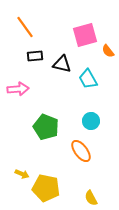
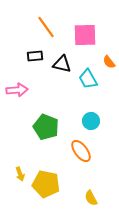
orange line: moved 21 px right
pink square: rotated 15 degrees clockwise
orange semicircle: moved 1 px right, 11 px down
pink arrow: moved 1 px left, 1 px down
yellow arrow: moved 2 px left; rotated 48 degrees clockwise
yellow pentagon: moved 4 px up
